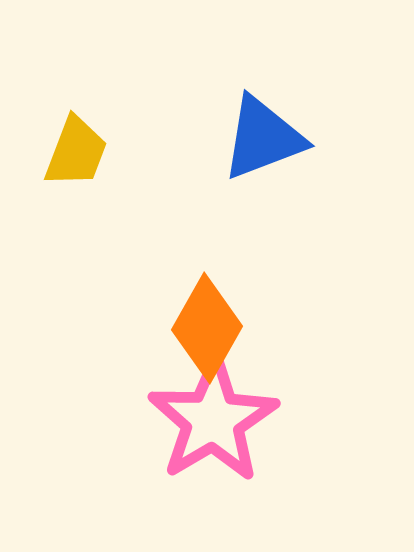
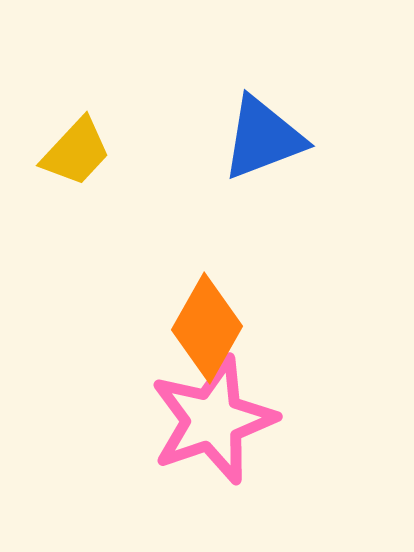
yellow trapezoid: rotated 22 degrees clockwise
pink star: rotated 12 degrees clockwise
